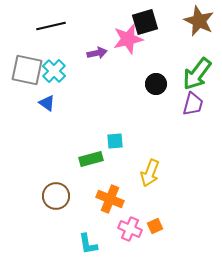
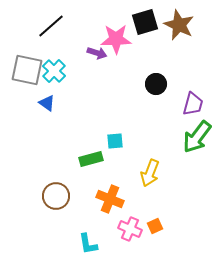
brown star: moved 20 px left, 4 px down
black line: rotated 28 degrees counterclockwise
pink star: moved 12 px left; rotated 12 degrees clockwise
purple arrow: rotated 30 degrees clockwise
green arrow: moved 63 px down
